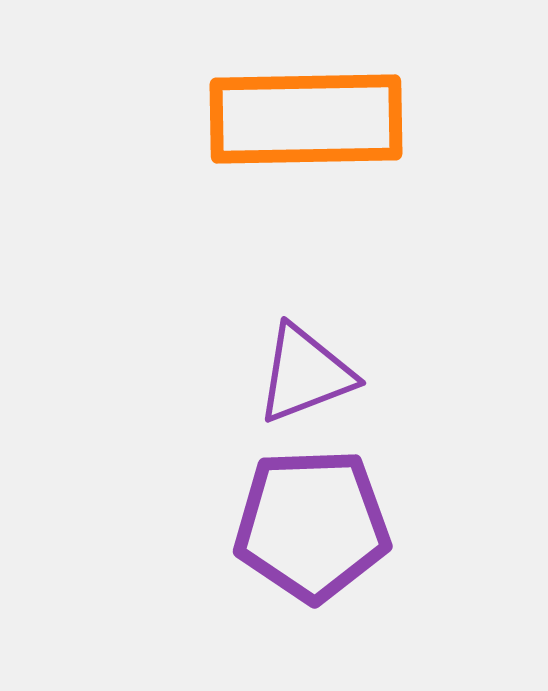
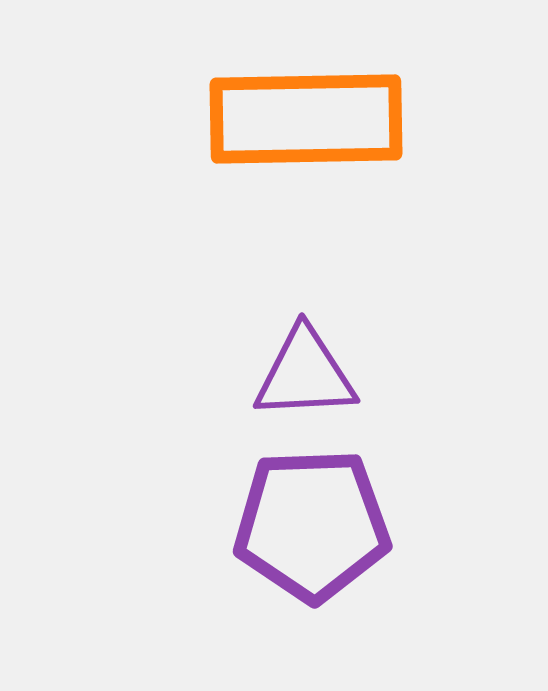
purple triangle: rotated 18 degrees clockwise
